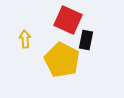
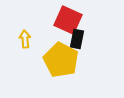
black rectangle: moved 9 px left, 1 px up
yellow pentagon: moved 1 px left
